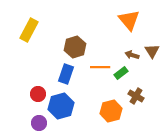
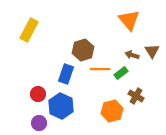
brown hexagon: moved 8 px right, 3 px down
orange line: moved 2 px down
blue hexagon: rotated 20 degrees counterclockwise
orange hexagon: moved 1 px right
